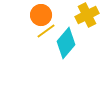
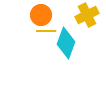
yellow line: rotated 36 degrees clockwise
cyan diamond: rotated 20 degrees counterclockwise
